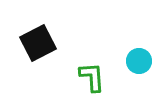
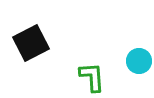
black square: moved 7 px left
